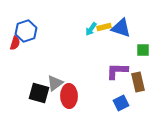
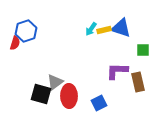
yellow rectangle: moved 3 px down
gray triangle: moved 1 px up
black square: moved 2 px right, 1 px down
blue square: moved 22 px left
